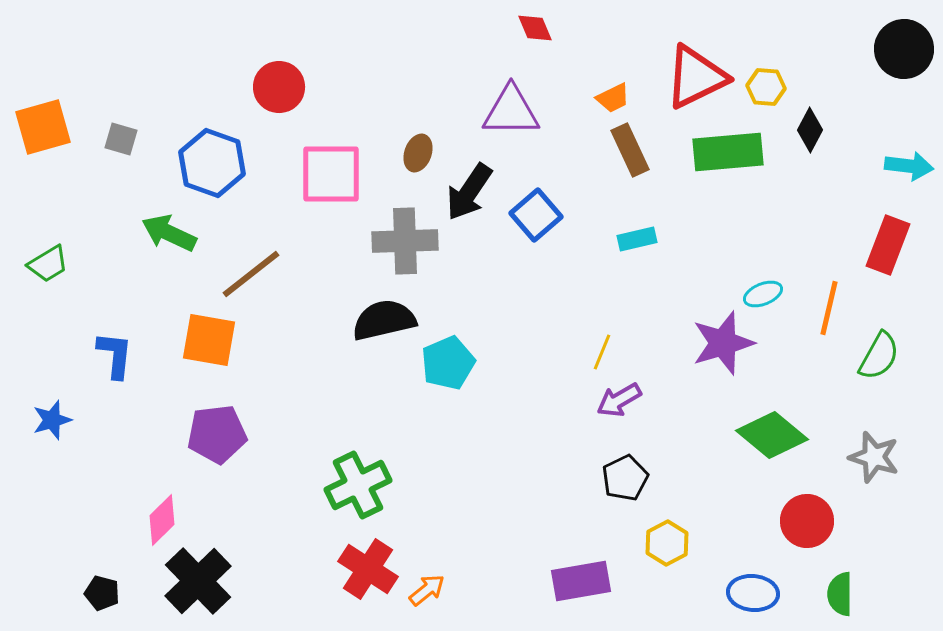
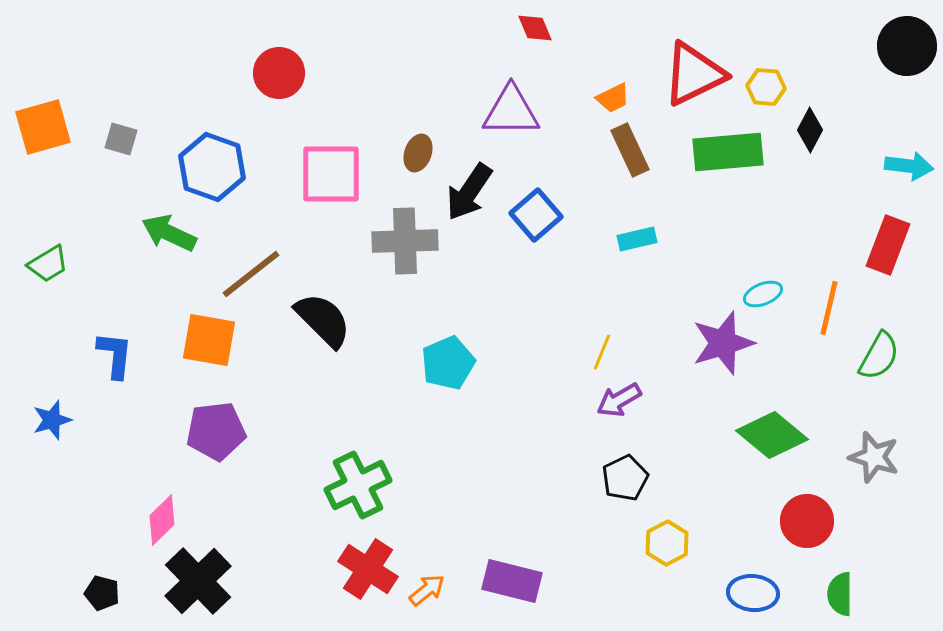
black circle at (904, 49): moved 3 px right, 3 px up
red triangle at (696, 77): moved 2 px left, 3 px up
red circle at (279, 87): moved 14 px up
blue hexagon at (212, 163): moved 4 px down
black semicircle at (384, 320): moved 61 px left; rotated 58 degrees clockwise
purple pentagon at (217, 434): moved 1 px left, 3 px up
purple rectangle at (581, 581): moved 69 px left; rotated 24 degrees clockwise
